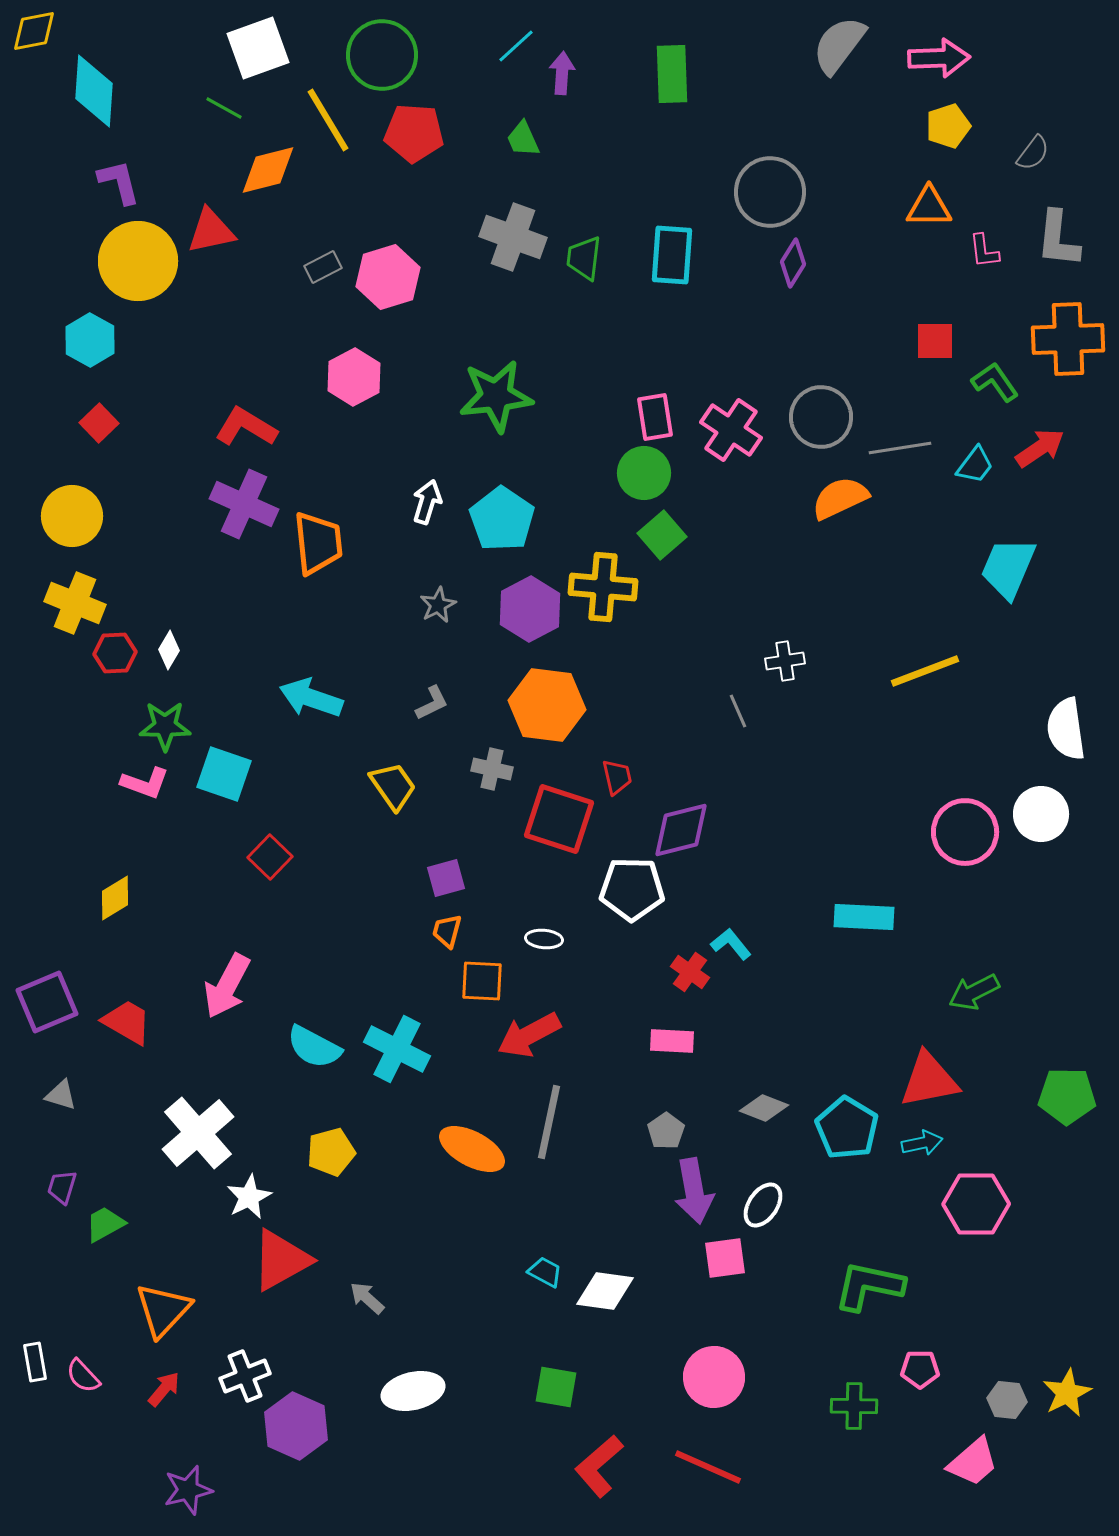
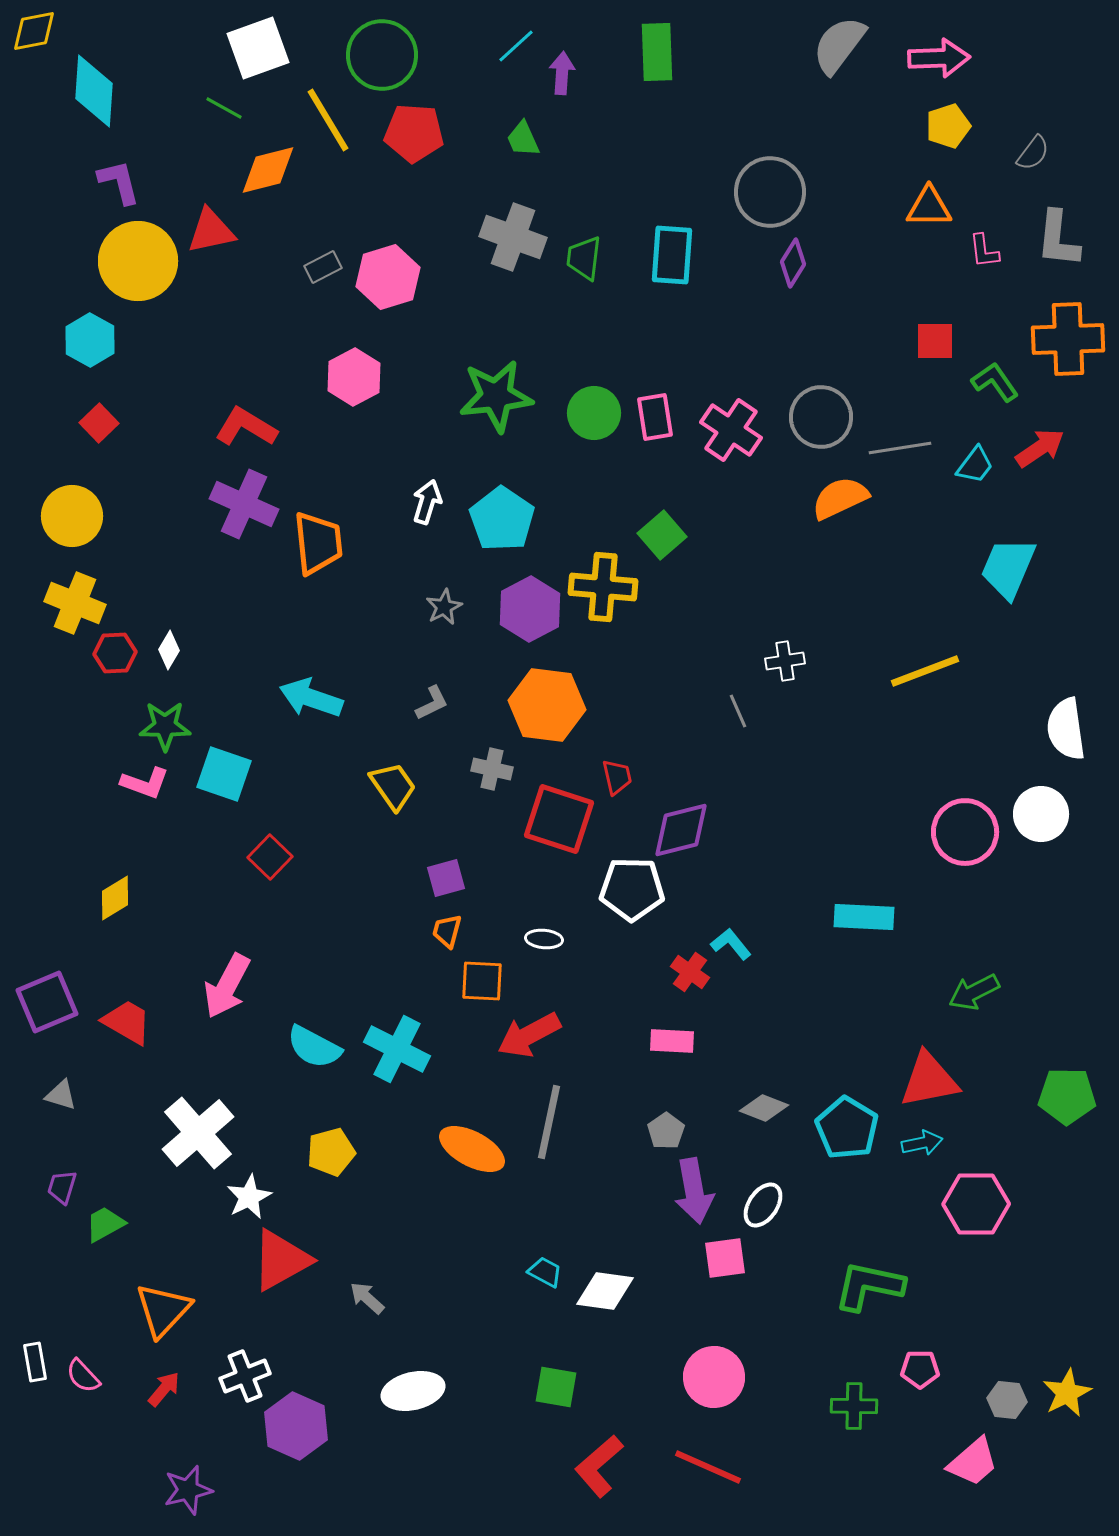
green rectangle at (672, 74): moved 15 px left, 22 px up
green circle at (644, 473): moved 50 px left, 60 px up
gray star at (438, 605): moved 6 px right, 2 px down
